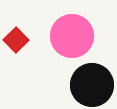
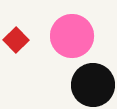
black circle: moved 1 px right
